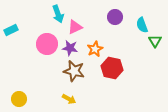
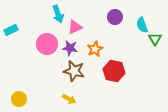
green triangle: moved 2 px up
red hexagon: moved 2 px right, 3 px down
